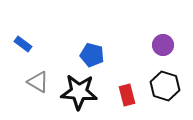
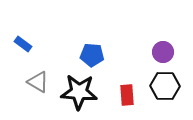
purple circle: moved 7 px down
blue pentagon: rotated 10 degrees counterclockwise
black hexagon: rotated 16 degrees counterclockwise
red rectangle: rotated 10 degrees clockwise
